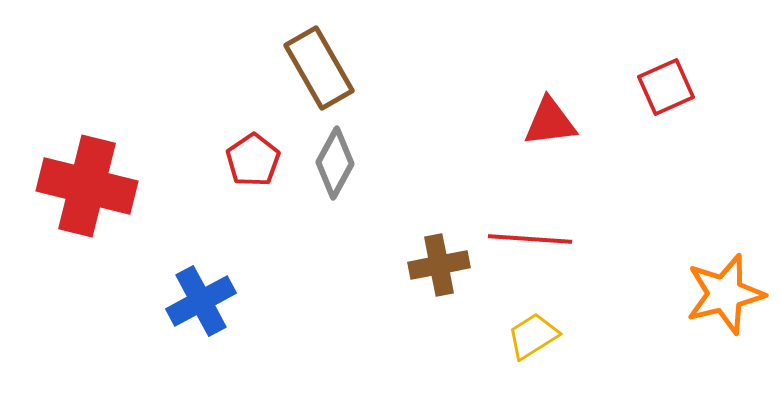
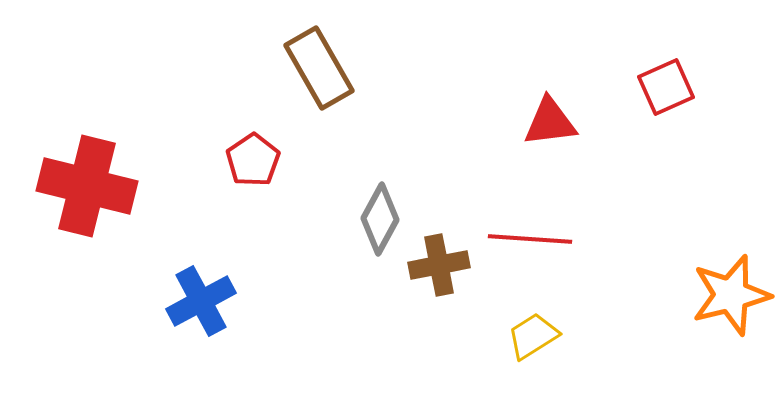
gray diamond: moved 45 px right, 56 px down
orange star: moved 6 px right, 1 px down
